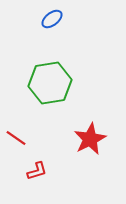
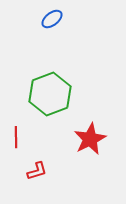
green hexagon: moved 11 px down; rotated 12 degrees counterclockwise
red line: moved 1 px up; rotated 55 degrees clockwise
